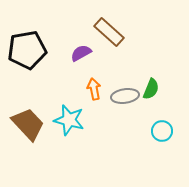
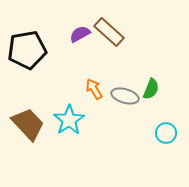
purple semicircle: moved 1 px left, 19 px up
orange arrow: rotated 20 degrees counterclockwise
gray ellipse: rotated 24 degrees clockwise
cyan star: rotated 24 degrees clockwise
cyan circle: moved 4 px right, 2 px down
